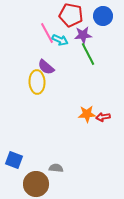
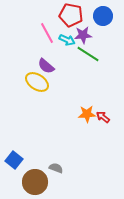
cyan arrow: moved 7 px right
green line: rotated 30 degrees counterclockwise
purple semicircle: moved 1 px up
yellow ellipse: rotated 55 degrees counterclockwise
red arrow: rotated 48 degrees clockwise
blue square: rotated 18 degrees clockwise
gray semicircle: rotated 16 degrees clockwise
brown circle: moved 1 px left, 2 px up
